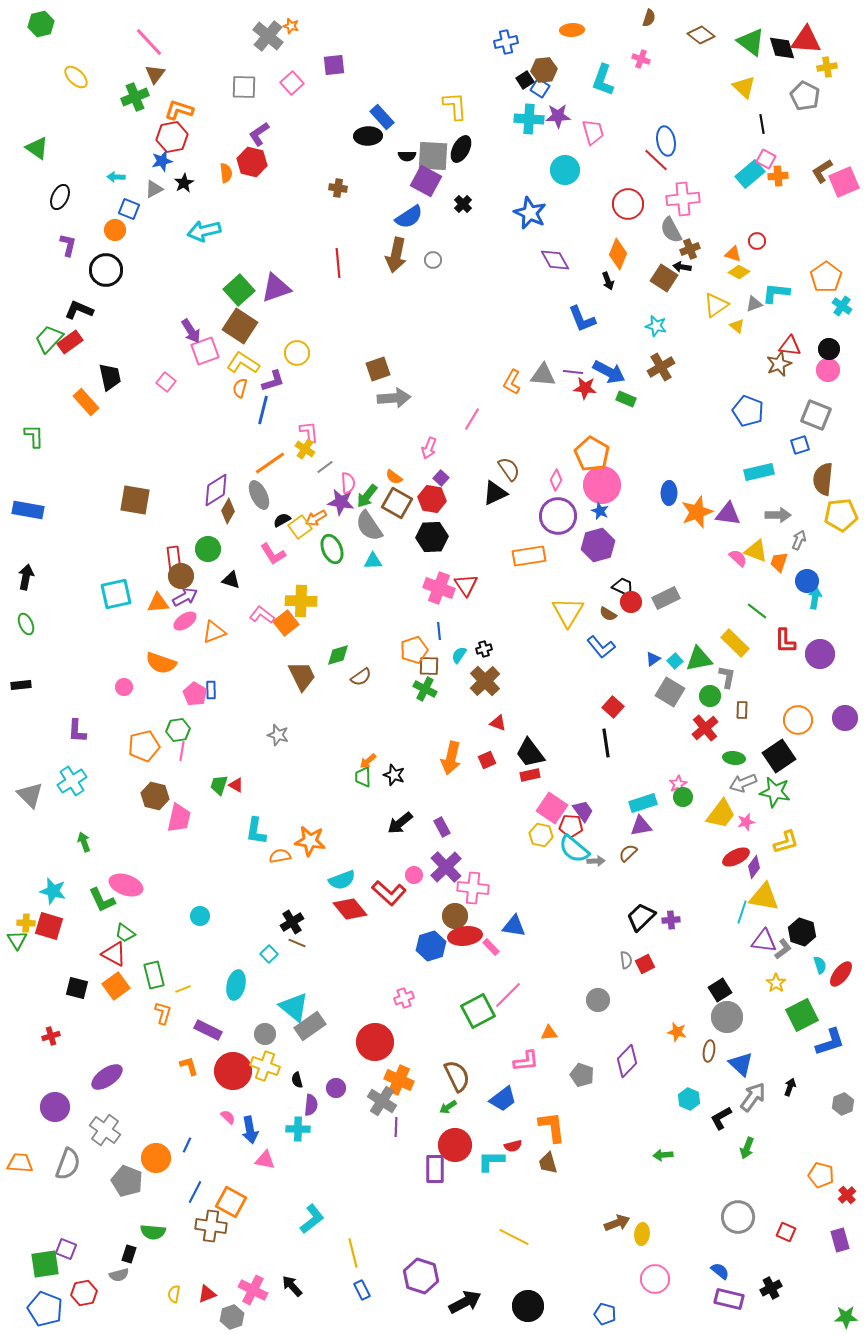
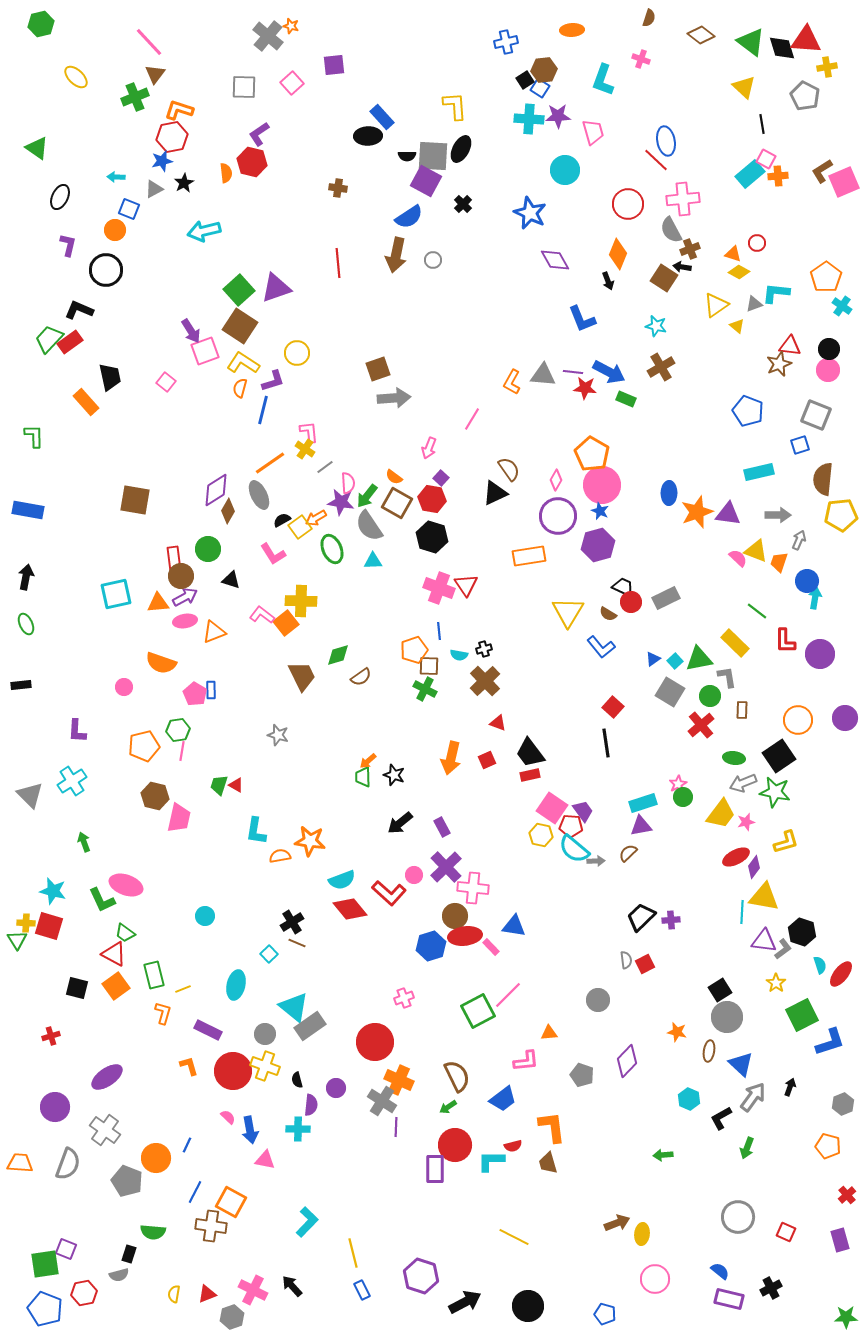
red circle at (757, 241): moved 2 px down
black hexagon at (432, 537): rotated 20 degrees clockwise
pink ellipse at (185, 621): rotated 25 degrees clockwise
cyan semicircle at (459, 655): rotated 114 degrees counterclockwise
gray L-shape at (727, 677): rotated 20 degrees counterclockwise
red cross at (705, 728): moved 4 px left, 3 px up
cyan line at (742, 912): rotated 15 degrees counterclockwise
cyan circle at (200, 916): moved 5 px right
orange pentagon at (821, 1175): moved 7 px right, 29 px up
cyan L-shape at (312, 1219): moved 5 px left, 3 px down; rotated 8 degrees counterclockwise
